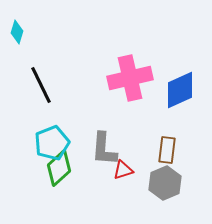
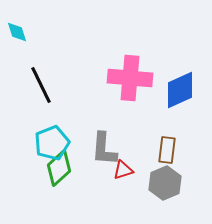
cyan diamond: rotated 35 degrees counterclockwise
pink cross: rotated 18 degrees clockwise
